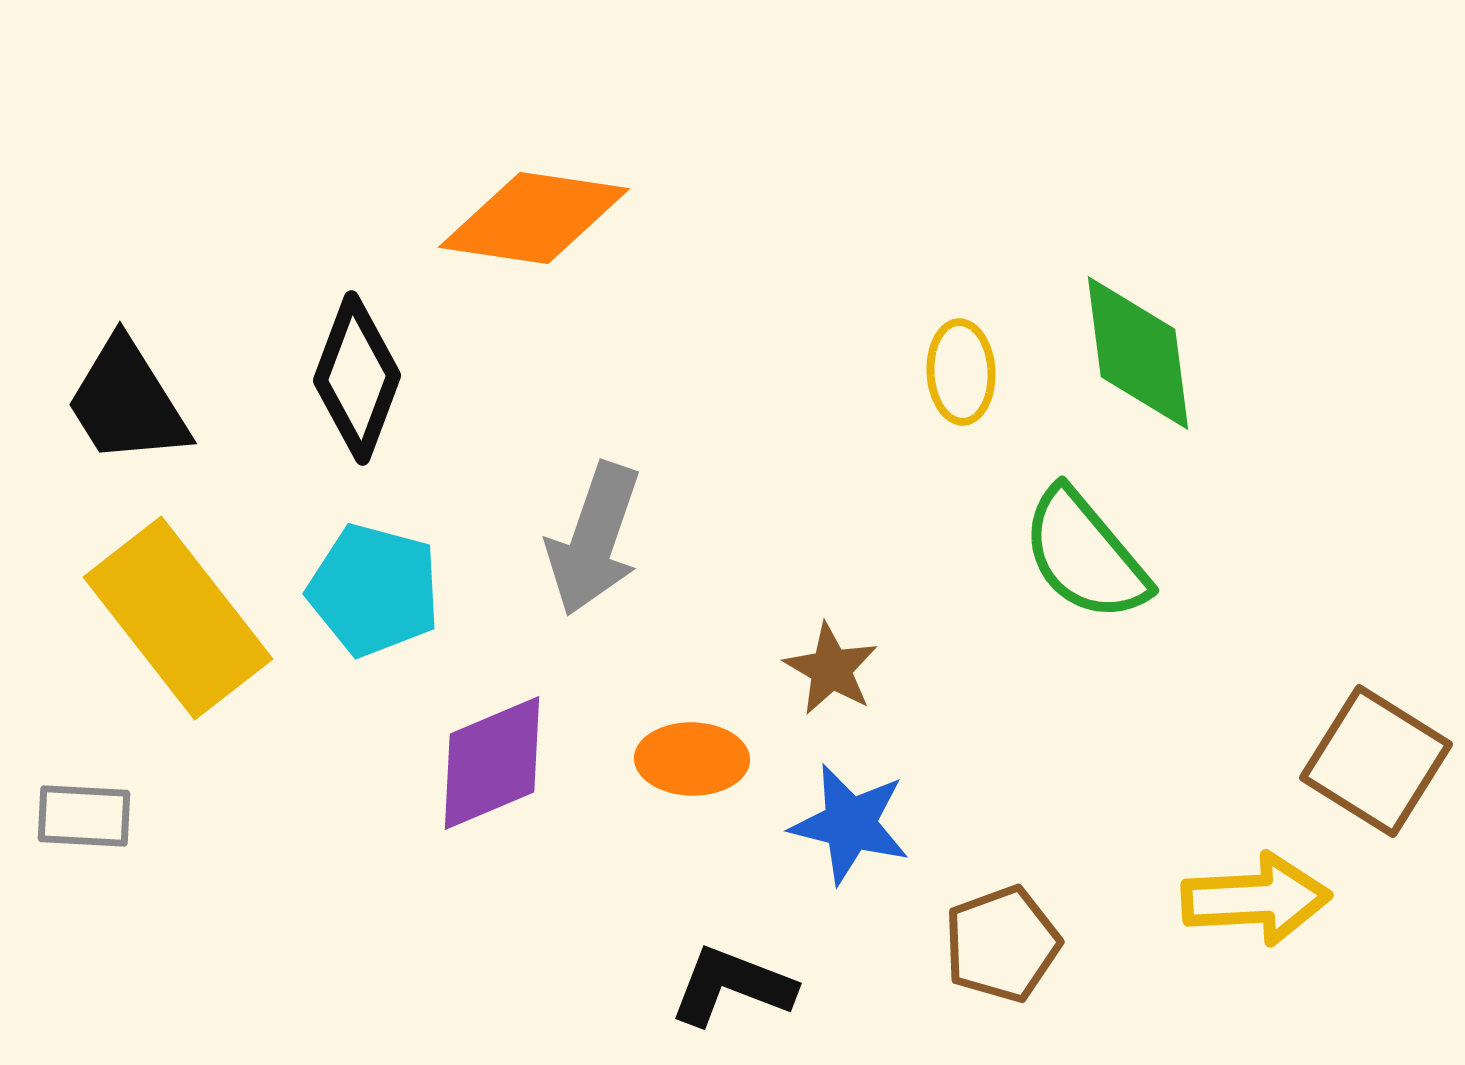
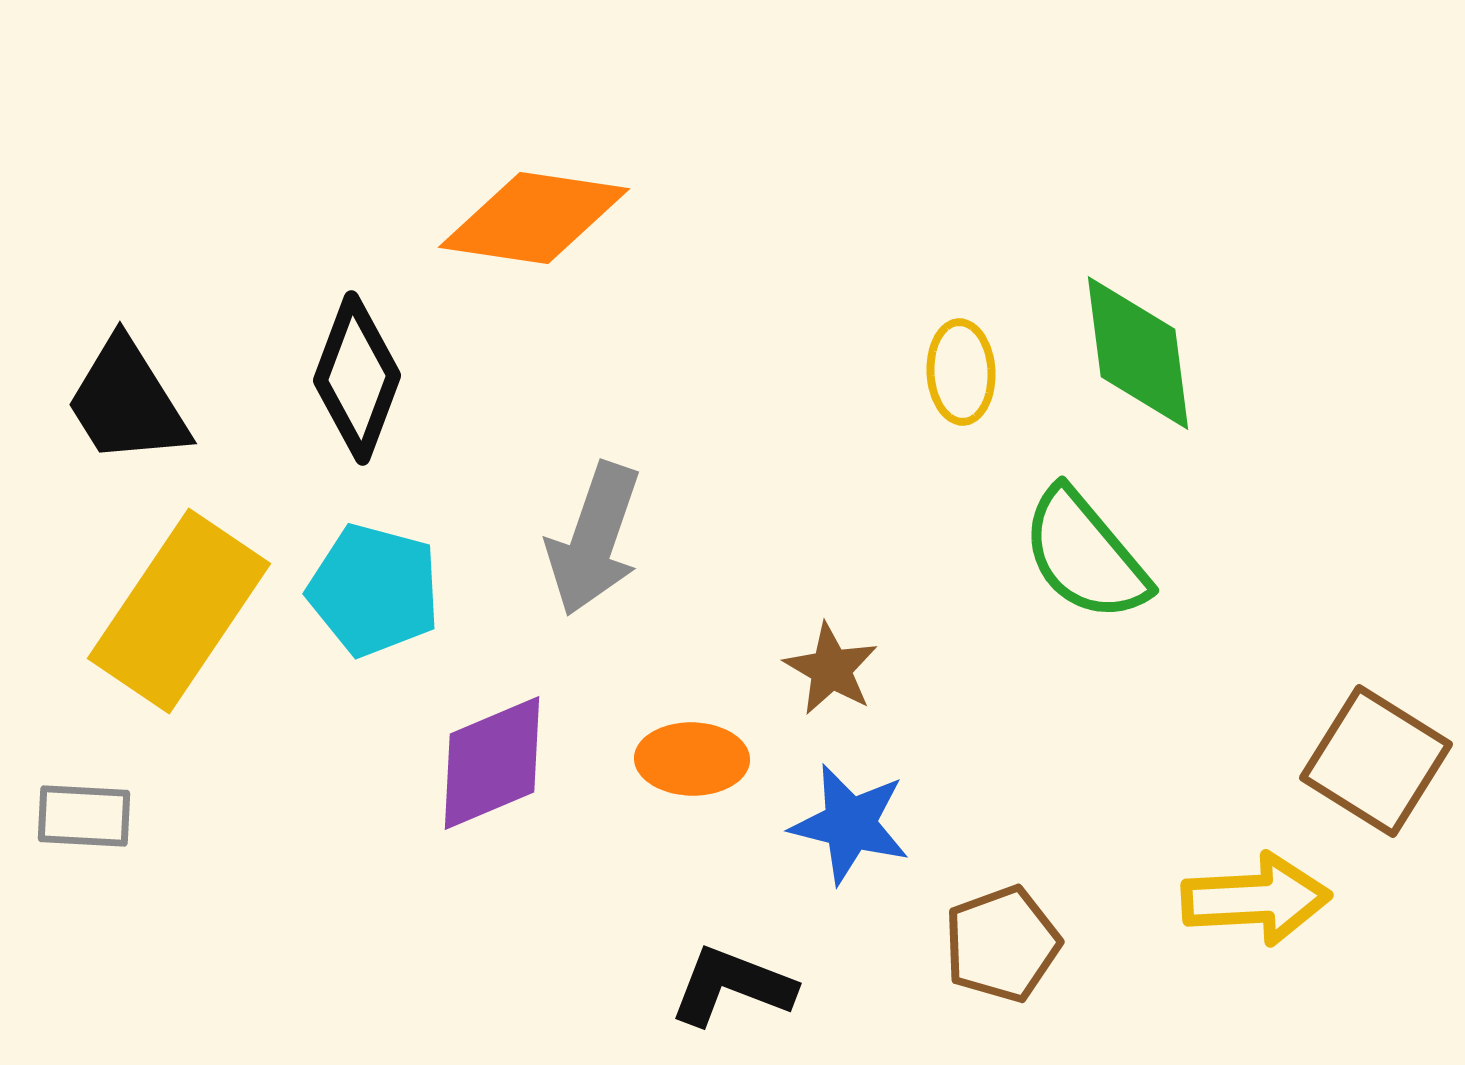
yellow rectangle: moved 1 px right, 7 px up; rotated 72 degrees clockwise
